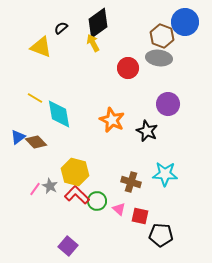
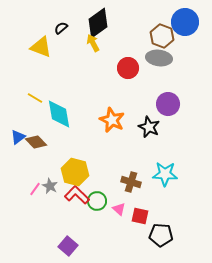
black star: moved 2 px right, 4 px up
